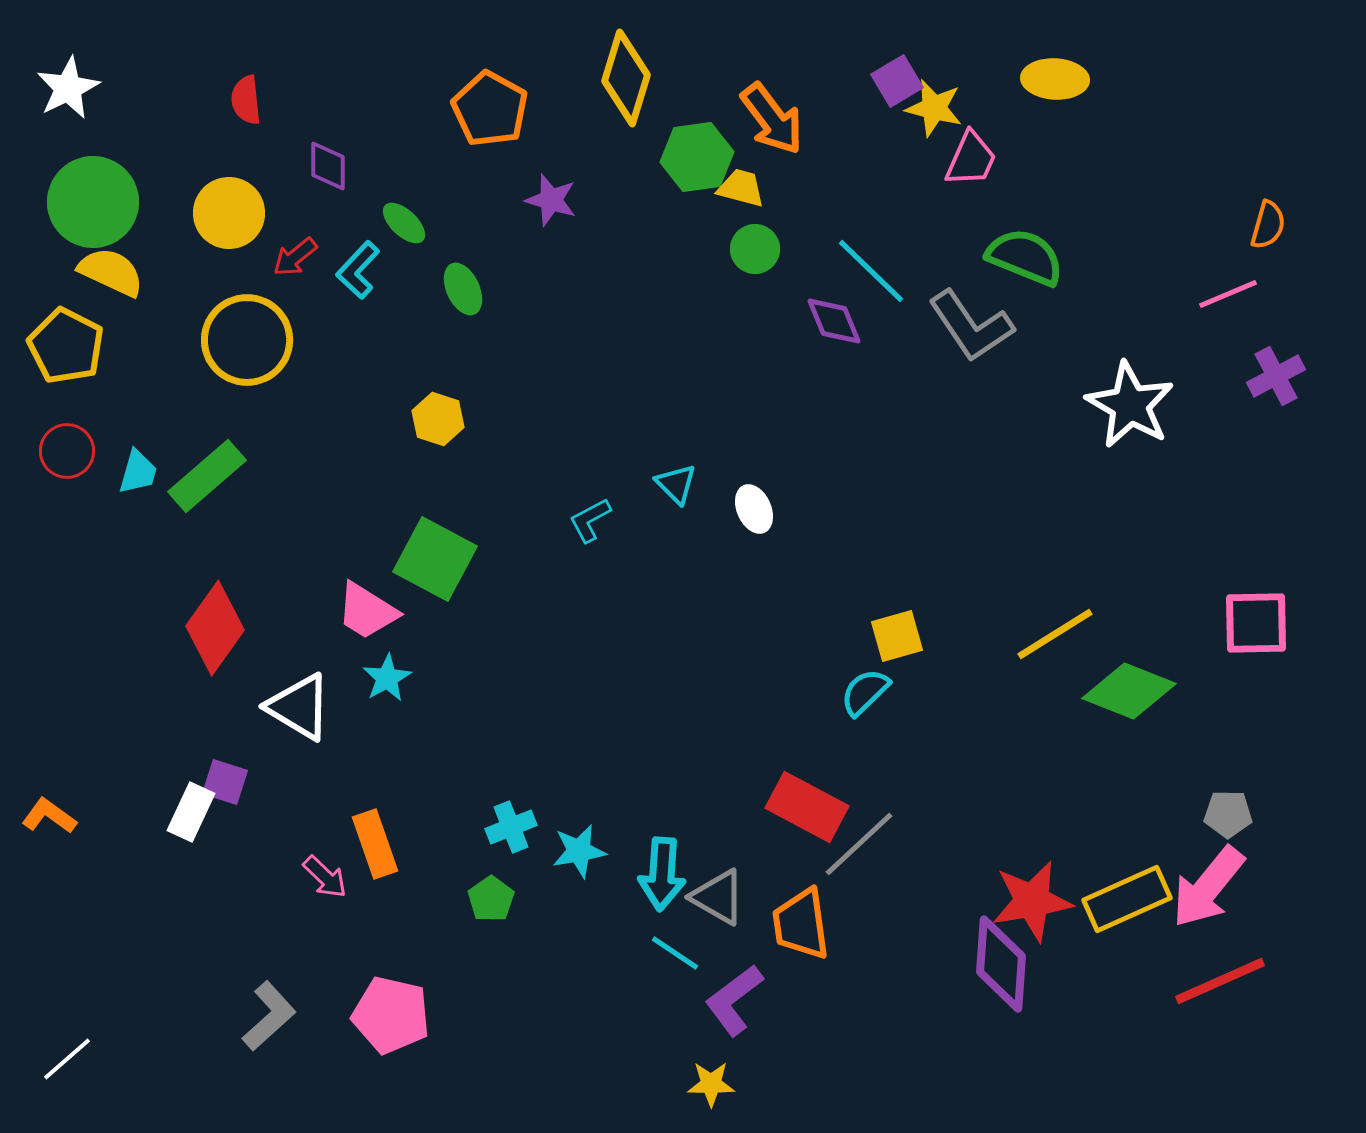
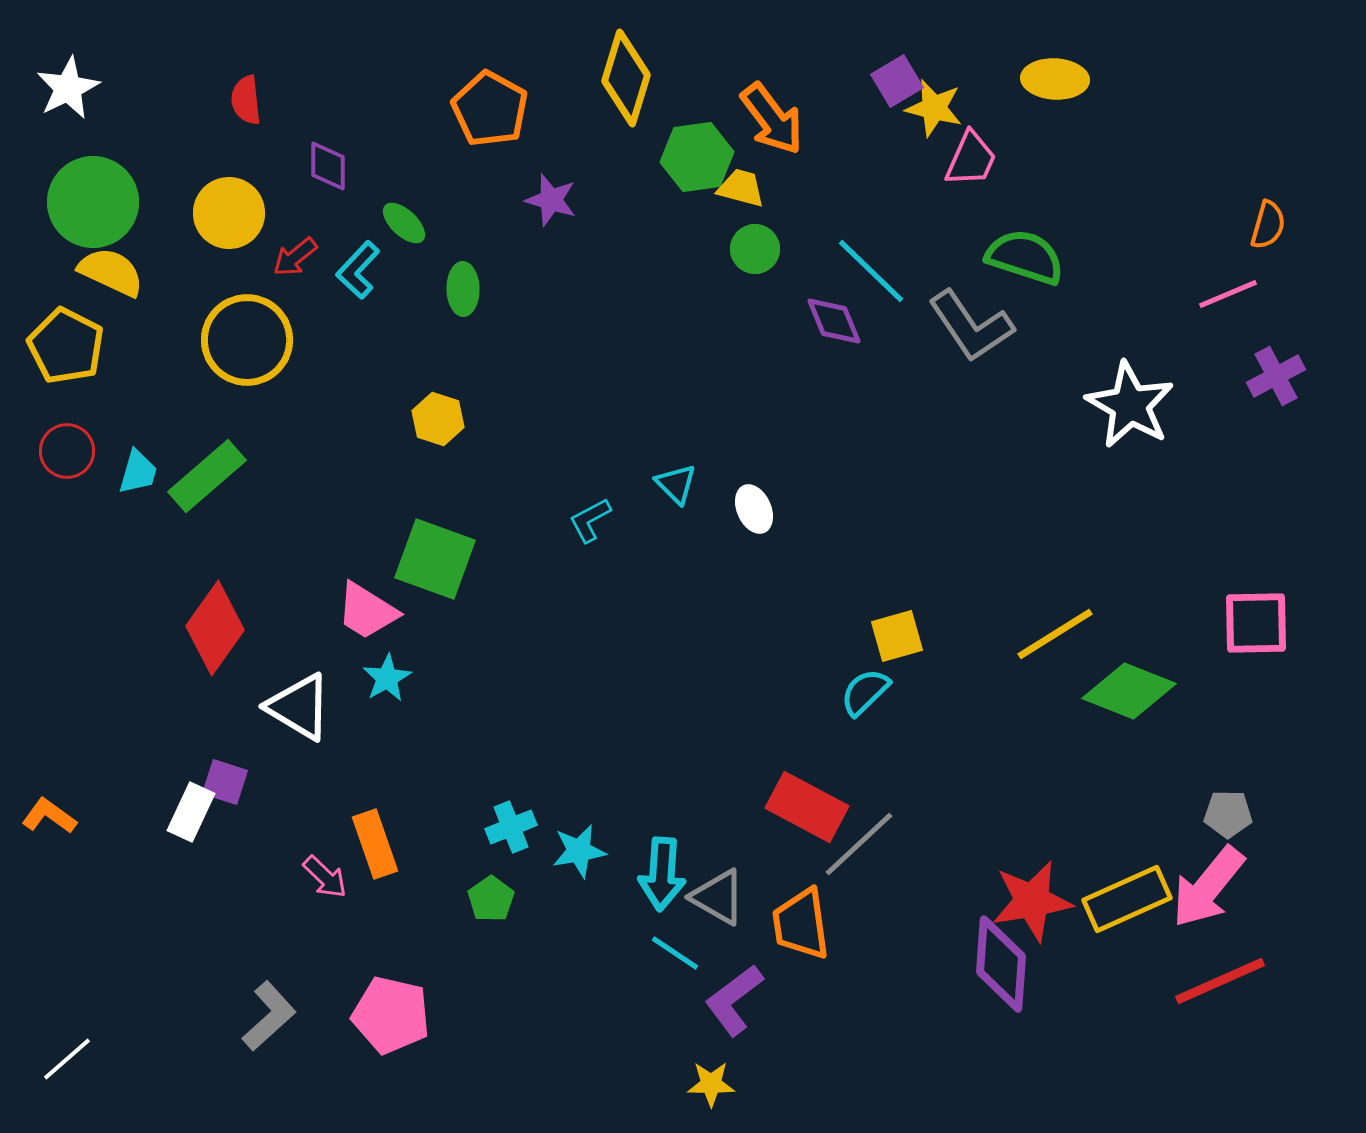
green semicircle at (1025, 257): rotated 4 degrees counterclockwise
green ellipse at (463, 289): rotated 24 degrees clockwise
green square at (435, 559): rotated 8 degrees counterclockwise
